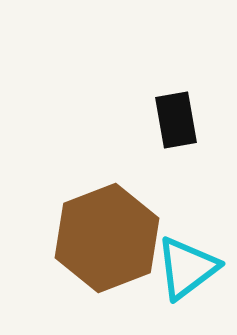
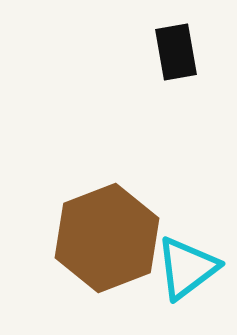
black rectangle: moved 68 px up
